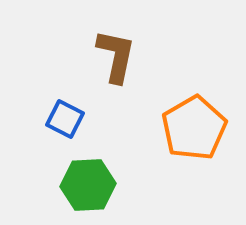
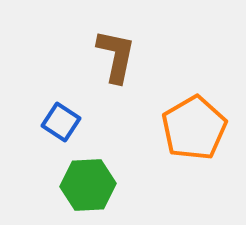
blue square: moved 4 px left, 3 px down; rotated 6 degrees clockwise
